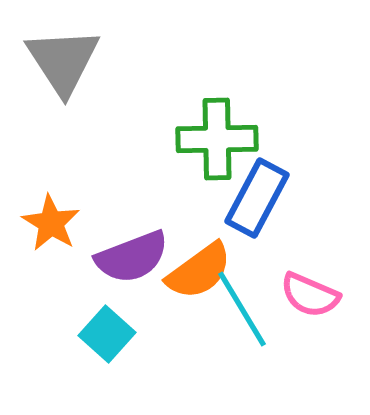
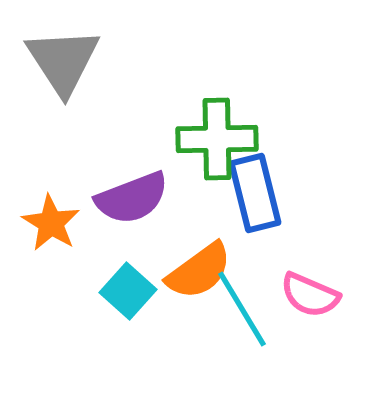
blue rectangle: moved 2 px left, 5 px up; rotated 42 degrees counterclockwise
purple semicircle: moved 59 px up
cyan square: moved 21 px right, 43 px up
